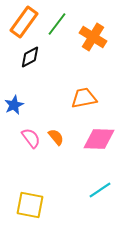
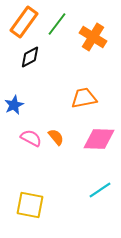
pink semicircle: rotated 25 degrees counterclockwise
